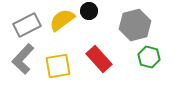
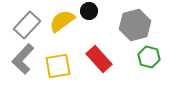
yellow semicircle: moved 1 px down
gray rectangle: rotated 20 degrees counterclockwise
